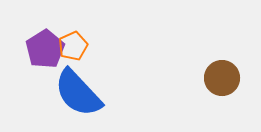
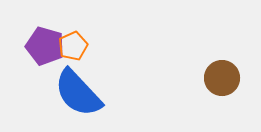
purple pentagon: moved 3 px up; rotated 24 degrees counterclockwise
